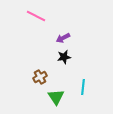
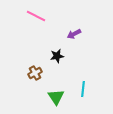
purple arrow: moved 11 px right, 4 px up
black star: moved 7 px left, 1 px up
brown cross: moved 5 px left, 4 px up
cyan line: moved 2 px down
